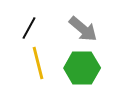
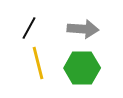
gray arrow: rotated 36 degrees counterclockwise
